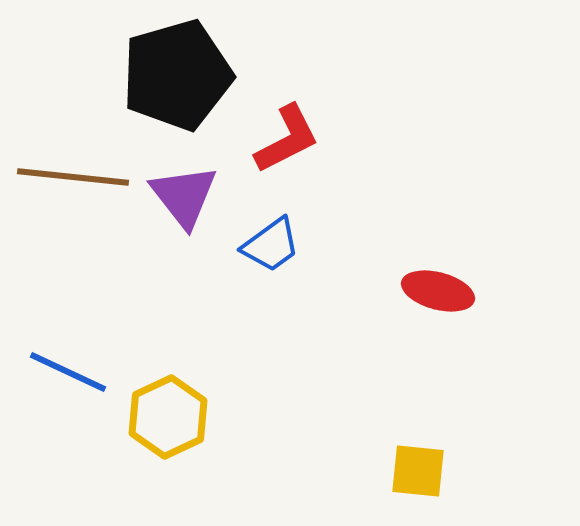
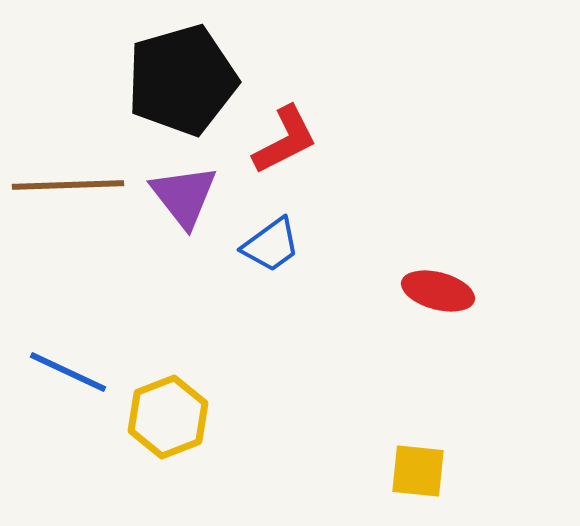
black pentagon: moved 5 px right, 5 px down
red L-shape: moved 2 px left, 1 px down
brown line: moved 5 px left, 8 px down; rotated 8 degrees counterclockwise
yellow hexagon: rotated 4 degrees clockwise
